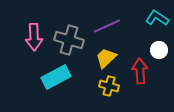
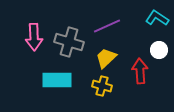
gray cross: moved 2 px down
cyan rectangle: moved 1 px right, 3 px down; rotated 28 degrees clockwise
yellow cross: moved 7 px left
